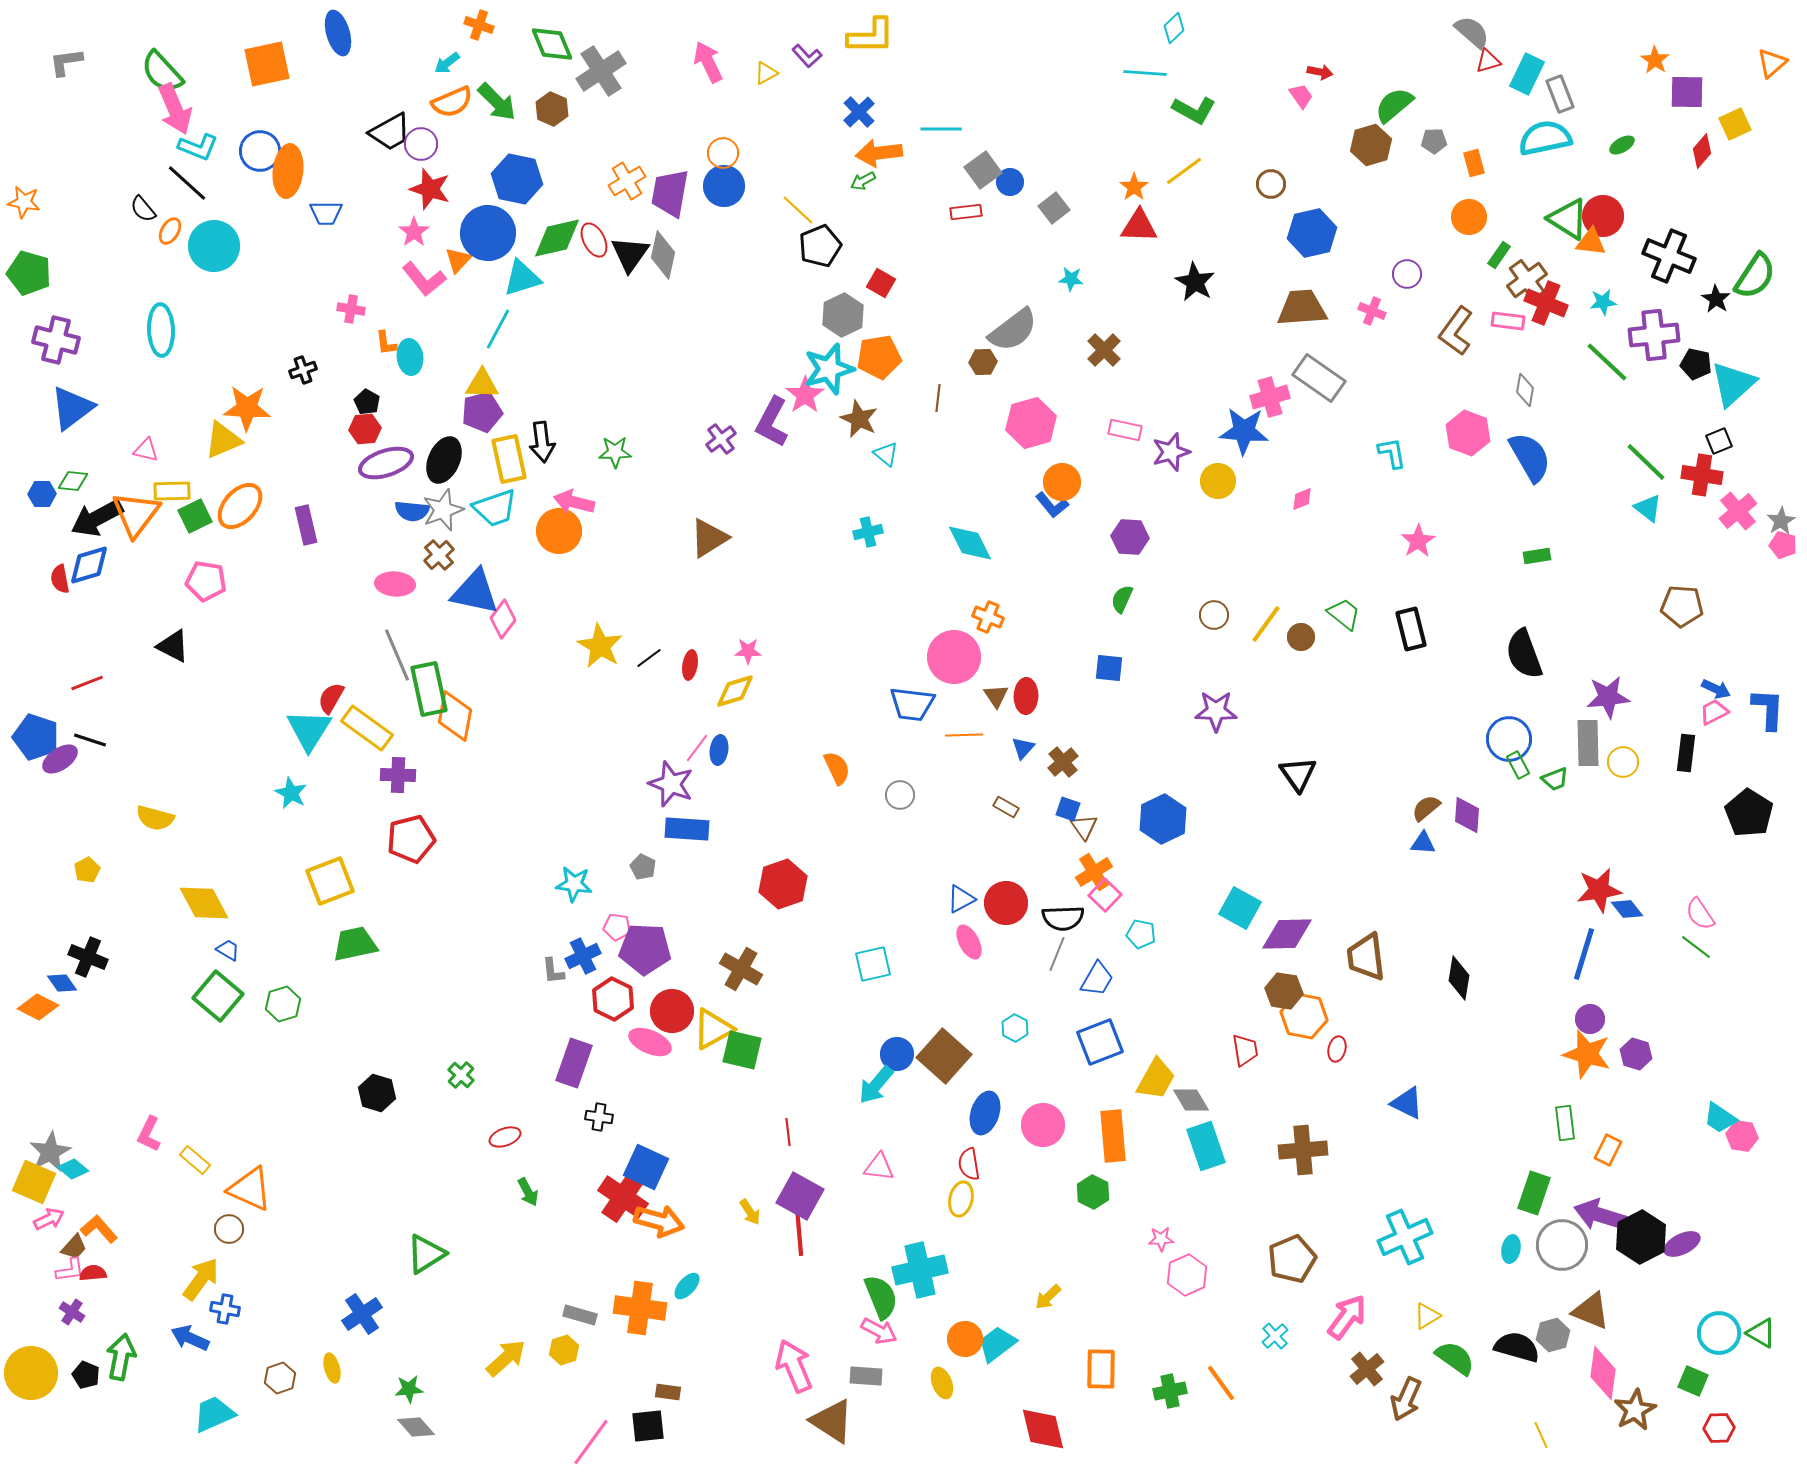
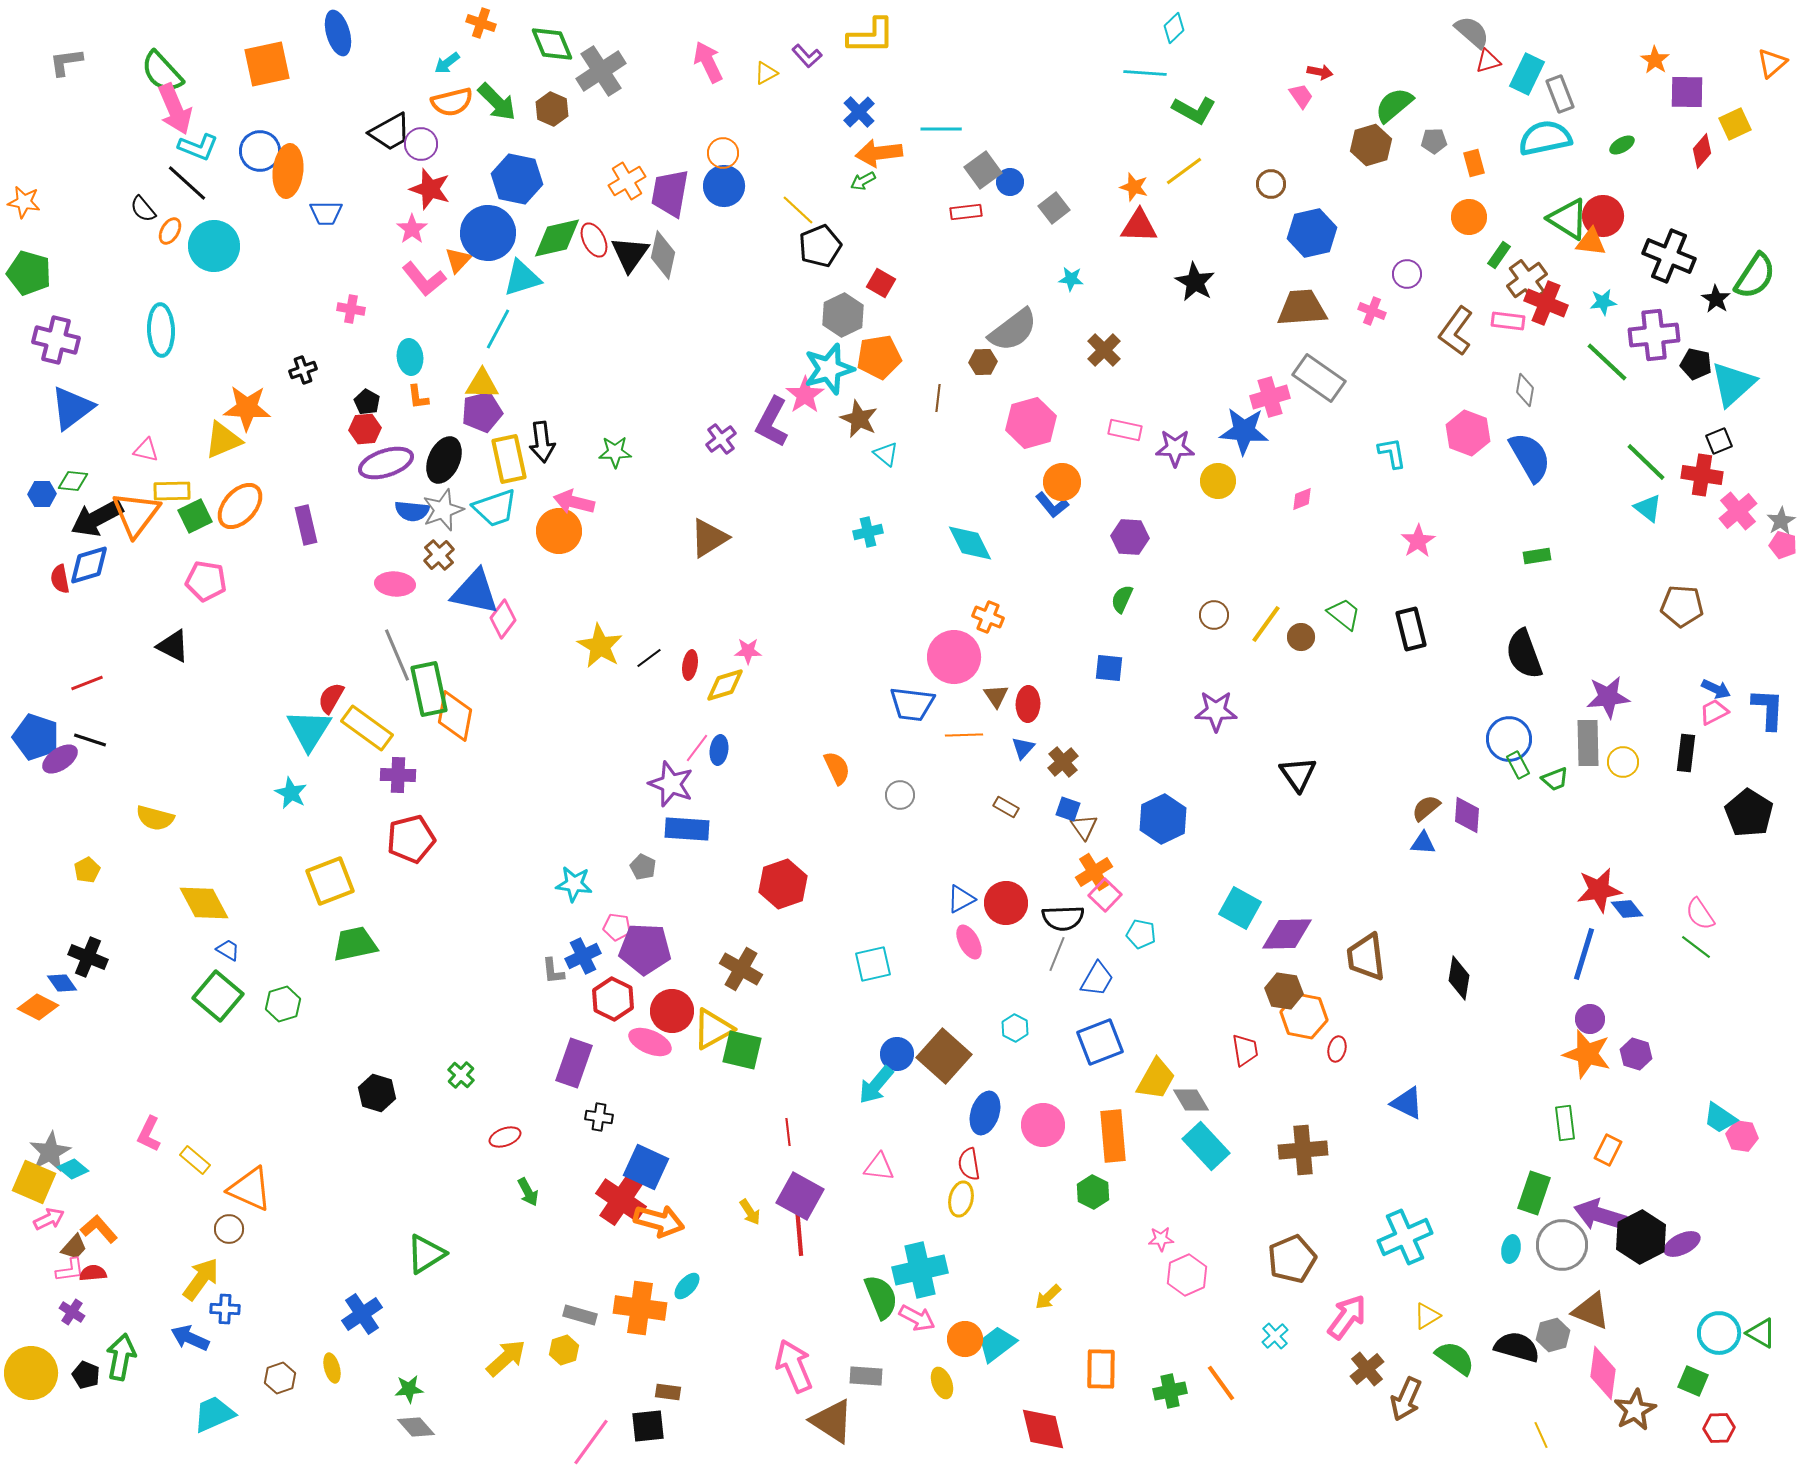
orange cross at (479, 25): moved 2 px right, 2 px up
orange semicircle at (452, 102): rotated 9 degrees clockwise
orange star at (1134, 187): rotated 20 degrees counterclockwise
pink star at (414, 232): moved 2 px left, 3 px up
orange L-shape at (386, 343): moved 32 px right, 54 px down
purple star at (1171, 452): moved 4 px right, 4 px up; rotated 18 degrees clockwise
yellow diamond at (735, 691): moved 10 px left, 6 px up
red ellipse at (1026, 696): moved 2 px right, 8 px down
cyan rectangle at (1206, 1146): rotated 24 degrees counterclockwise
red cross at (623, 1197): moved 2 px left, 3 px down
blue cross at (225, 1309): rotated 8 degrees counterclockwise
pink arrow at (879, 1331): moved 38 px right, 13 px up
